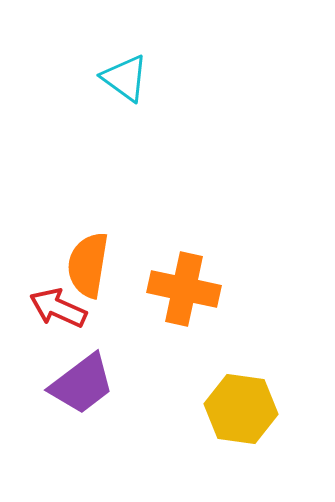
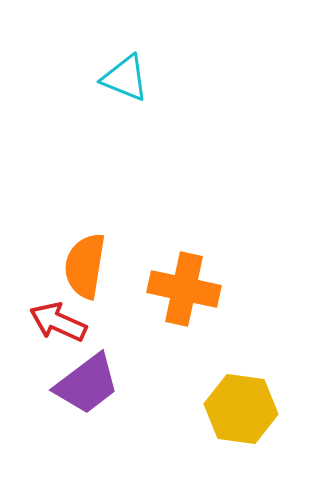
cyan triangle: rotated 14 degrees counterclockwise
orange semicircle: moved 3 px left, 1 px down
red arrow: moved 14 px down
purple trapezoid: moved 5 px right
